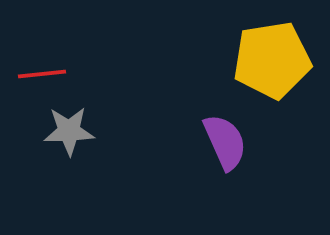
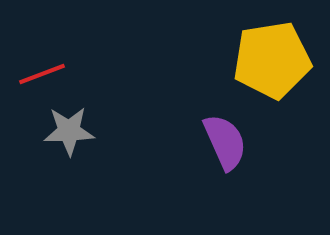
red line: rotated 15 degrees counterclockwise
